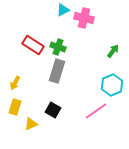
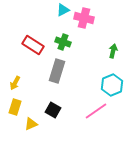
green cross: moved 5 px right, 5 px up
green arrow: rotated 24 degrees counterclockwise
